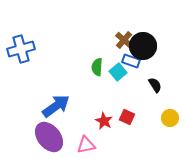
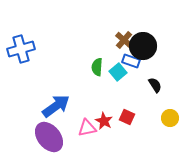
pink triangle: moved 1 px right, 17 px up
